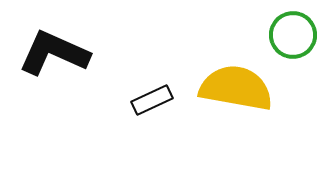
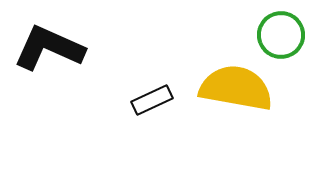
green circle: moved 12 px left
black L-shape: moved 5 px left, 5 px up
